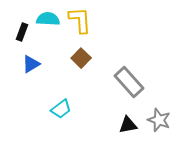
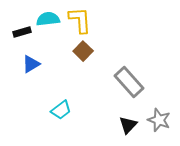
cyan semicircle: rotated 10 degrees counterclockwise
black rectangle: rotated 54 degrees clockwise
brown square: moved 2 px right, 7 px up
cyan trapezoid: moved 1 px down
black triangle: rotated 36 degrees counterclockwise
